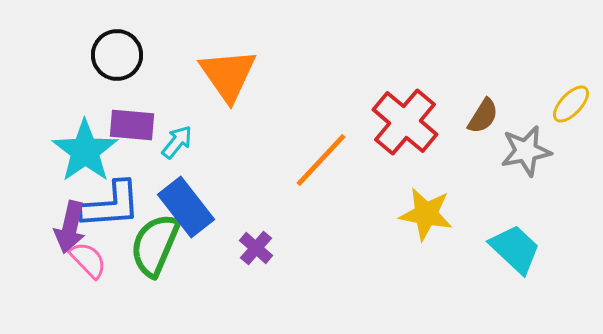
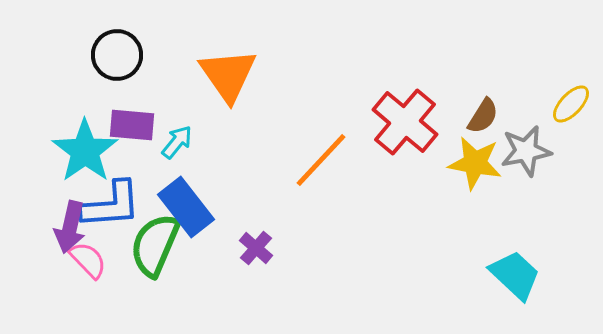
yellow star: moved 49 px right, 51 px up
cyan trapezoid: moved 26 px down
